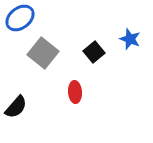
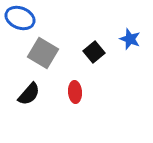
blue ellipse: rotated 60 degrees clockwise
gray square: rotated 8 degrees counterclockwise
black semicircle: moved 13 px right, 13 px up
